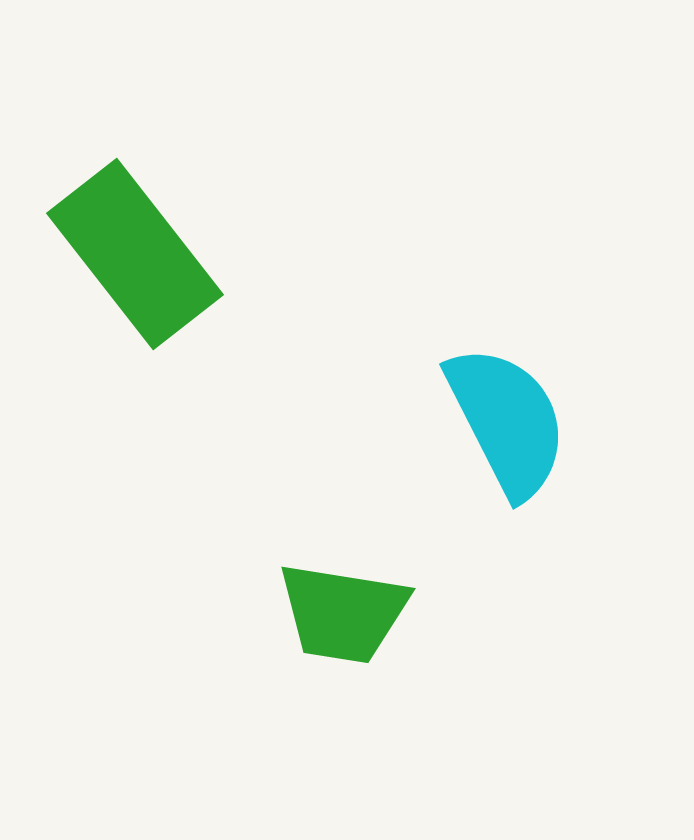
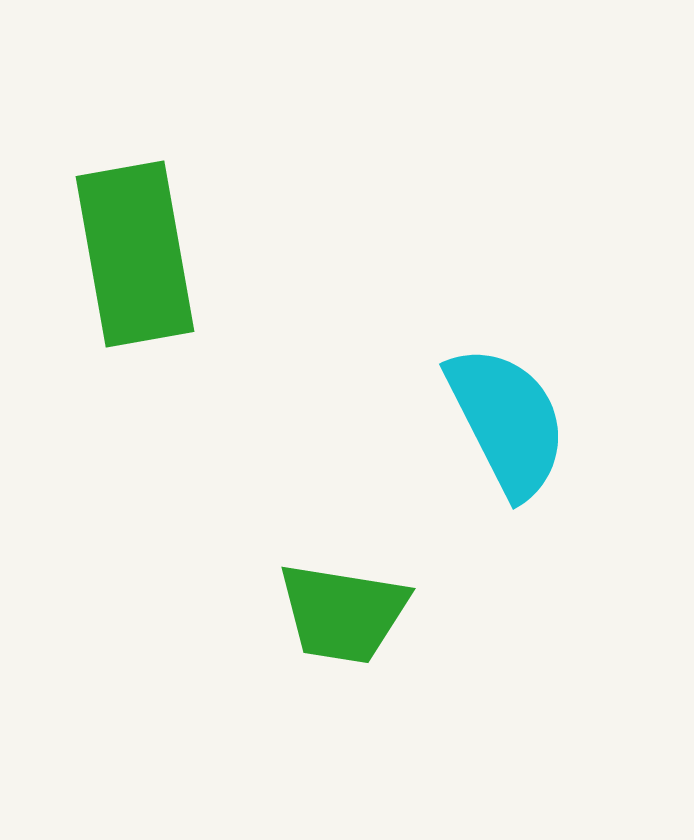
green rectangle: rotated 28 degrees clockwise
